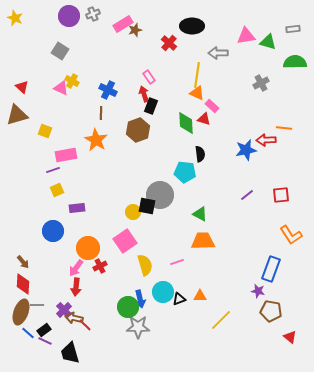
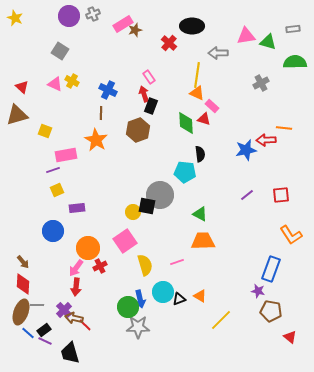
pink triangle at (61, 88): moved 6 px left, 4 px up
orange triangle at (200, 296): rotated 32 degrees clockwise
